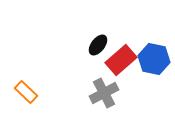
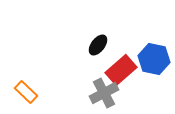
red rectangle: moved 10 px down
